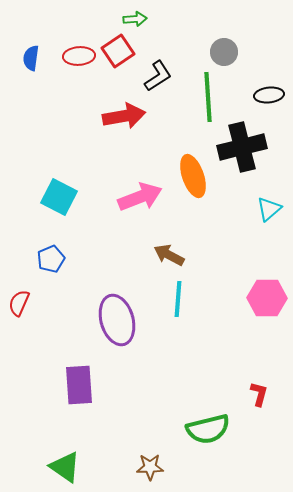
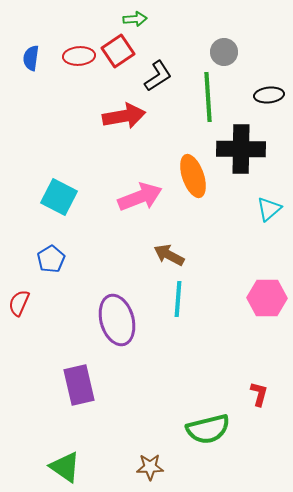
black cross: moved 1 px left, 2 px down; rotated 15 degrees clockwise
blue pentagon: rotated 8 degrees counterclockwise
purple rectangle: rotated 9 degrees counterclockwise
